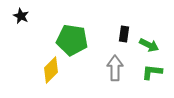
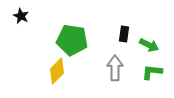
yellow diamond: moved 6 px right, 1 px down
